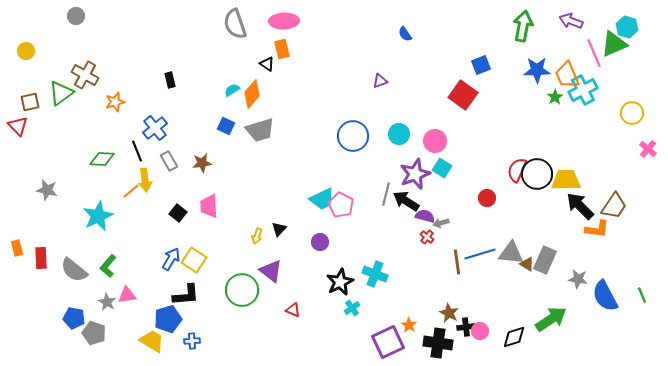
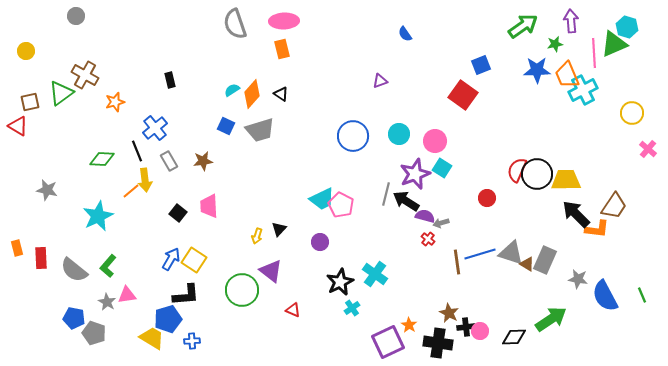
purple arrow at (571, 21): rotated 65 degrees clockwise
green arrow at (523, 26): rotated 44 degrees clockwise
pink line at (594, 53): rotated 20 degrees clockwise
black triangle at (267, 64): moved 14 px right, 30 px down
green star at (555, 97): moved 53 px up; rotated 21 degrees clockwise
red triangle at (18, 126): rotated 15 degrees counterclockwise
brown star at (202, 163): moved 1 px right, 2 px up
black arrow at (580, 206): moved 4 px left, 8 px down
red cross at (427, 237): moved 1 px right, 2 px down
gray triangle at (511, 253): rotated 12 degrees clockwise
cyan cross at (375, 274): rotated 15 degrees clockwise
black diamond at (514, 337): rotated 15 degrees clockwise
yellow trapezoid at (152, 341): moved 3 px up
